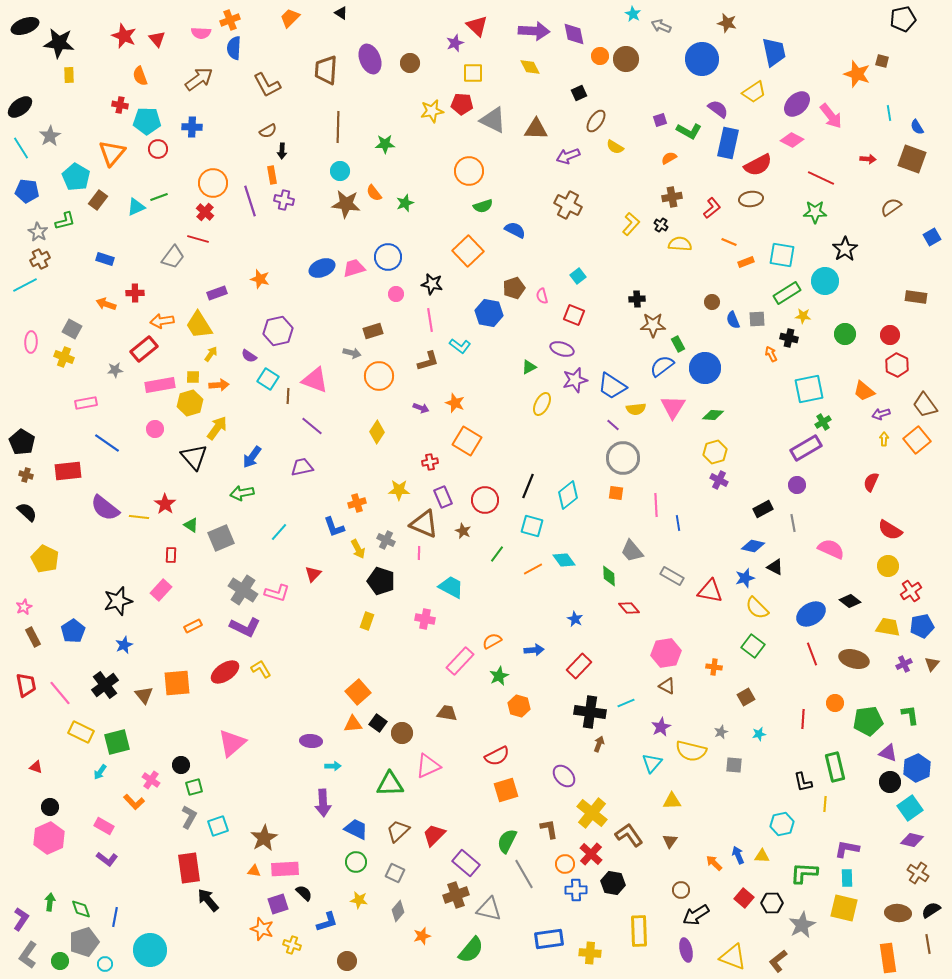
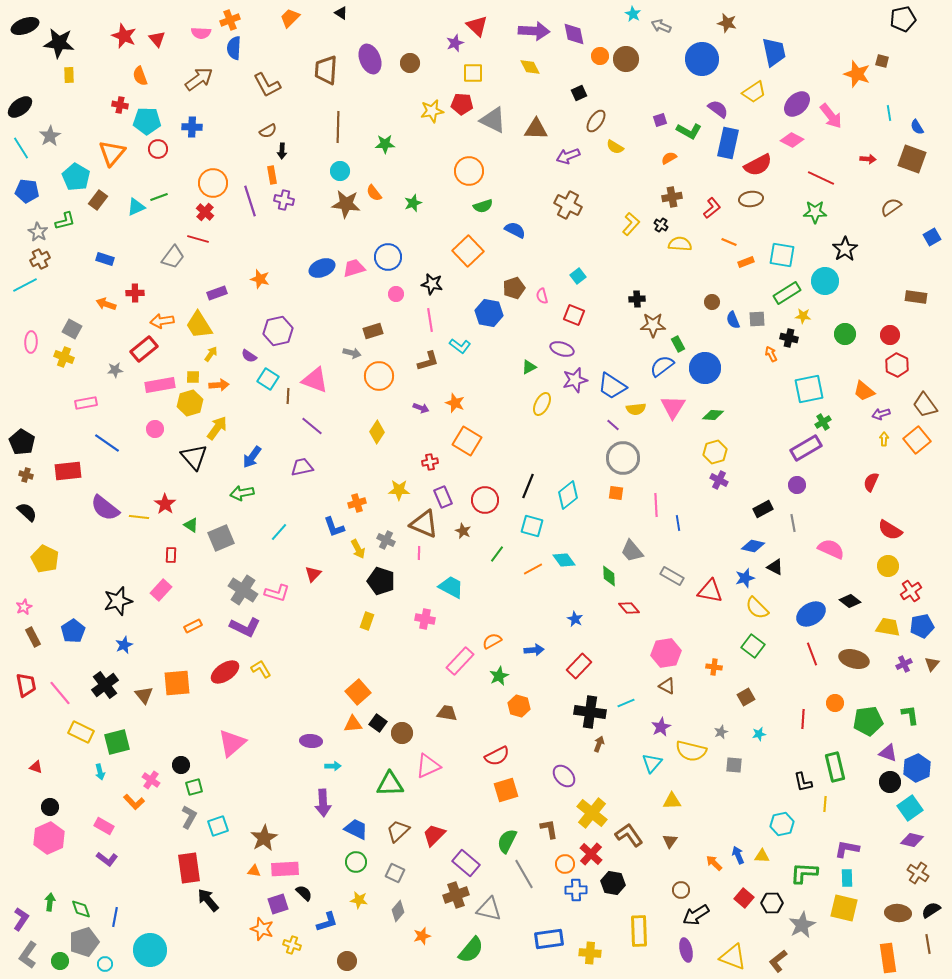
green star at (405, 203): moved 8 px right
cyan arrow at (100, 772): rotated 49 degrees counterclockwise
